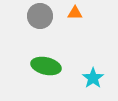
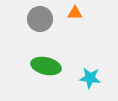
gray circle: moved 3 px down
cyan star: moved 3 px left; rotated 30 degrees counterclockwise
